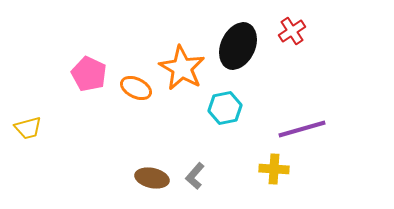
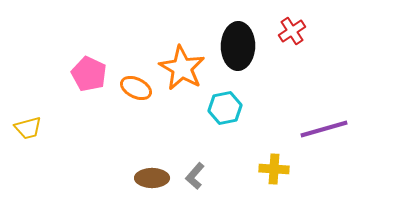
black ellipse: rotated 24 degrees counterclockwise
purple line: moved 22 px right
brown ellipse: rotated 12 degrees counterclockwise
